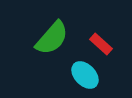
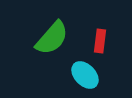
red rectangle: moved 1 px left, 3 px up; rotated 55 degrees clockwise
